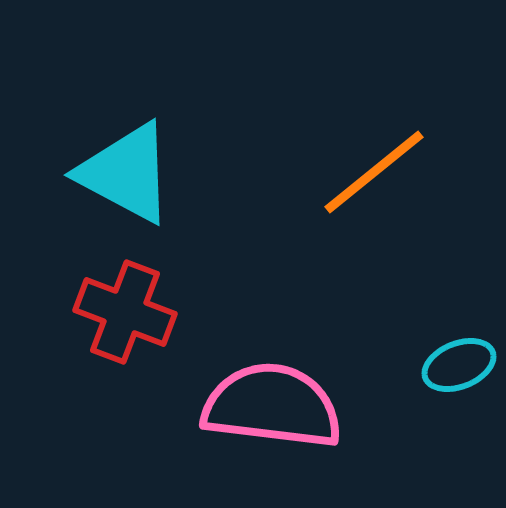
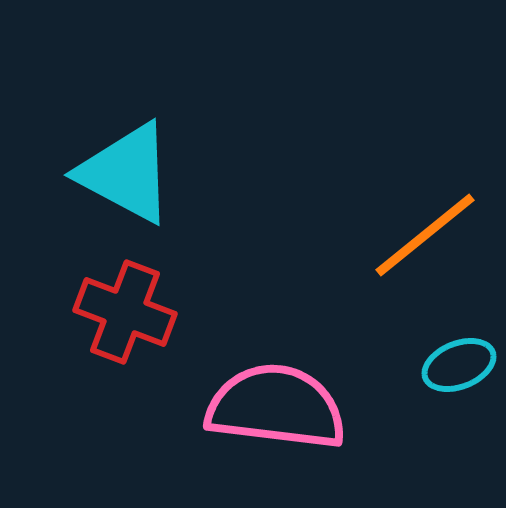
orange line: moved 51 px right, 63 px down
pink semicircle: moved 4 px right, 1 px down
